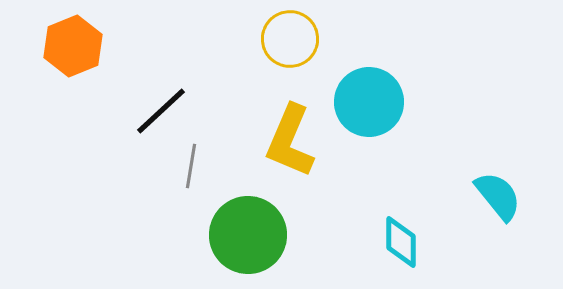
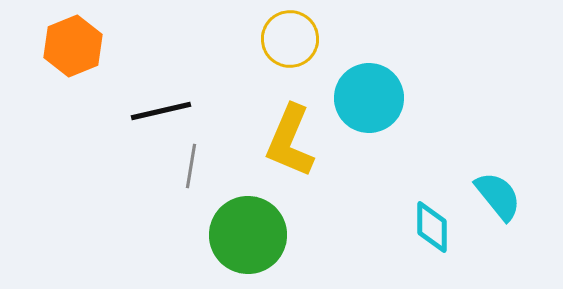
cyan circle: moved 4 px up
black line: rotated 30 degrees clockwise
cyan diamond: moved 31 px right, 15 px up
